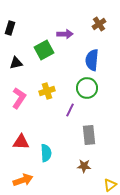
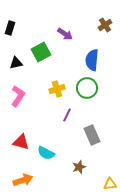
brown cross: moved 6 px right, 1 px down
purple arrow: rotated 35 degrees clockwise
green square: moved 3 px left, 2 px down
yellow cross: moved 10 px right, 2 px up
pink L-shape: moved 1 px left, 2 px up
purple line: moved 3 px left, 5 px down
gray rectangle: moved 3 px right; rotated 18 degrees counterclockwise
red triangle: rotated 12 degrees clockwise
cyan semicircle: rotated 120 degrees clockwise
brown star: moved 5 px left, 1 px down; rotated 24 degrees counterclockwise
yellow triangle: moved 1 px up; rotated 32 degrees clockwise
